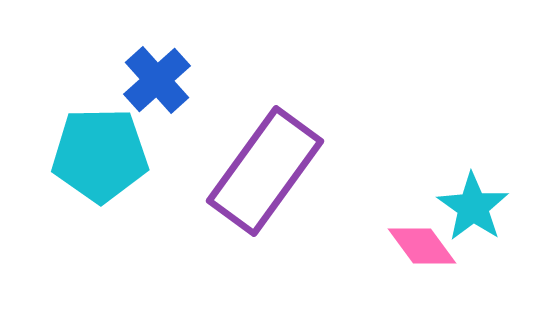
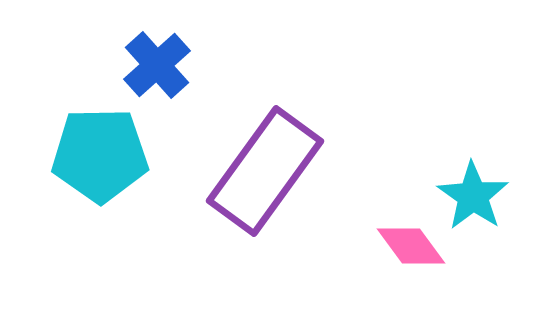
blue cross: moved 15 px up
cyan star: moved 11 px up
pink diamond: moved 11 px left
